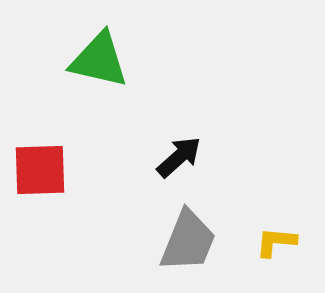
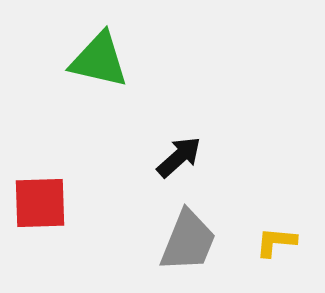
red square: moved 33 px down
